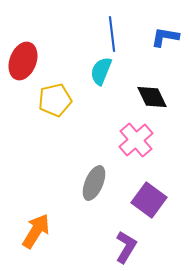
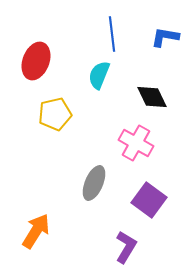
red ellipse: moved 13 px right
cyan semicircle: moved 2 px left, 4 px down
yellow pentagon: moved 14 px down
pink cross: moved 3 px down; rotated 20 degrees counterclockwise
